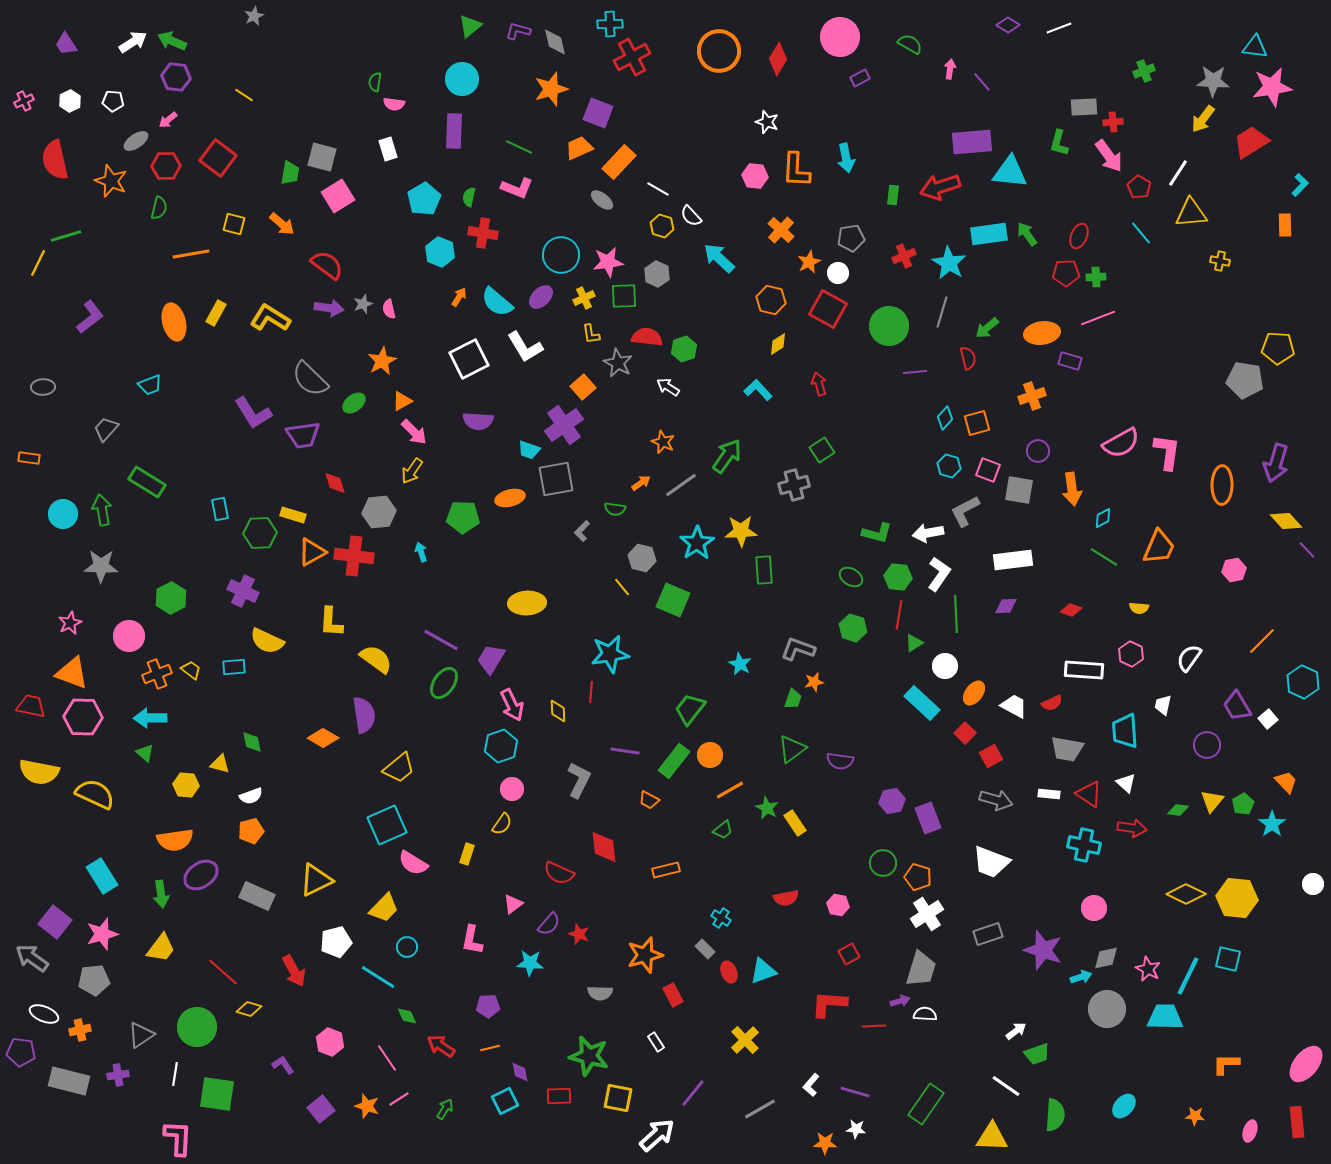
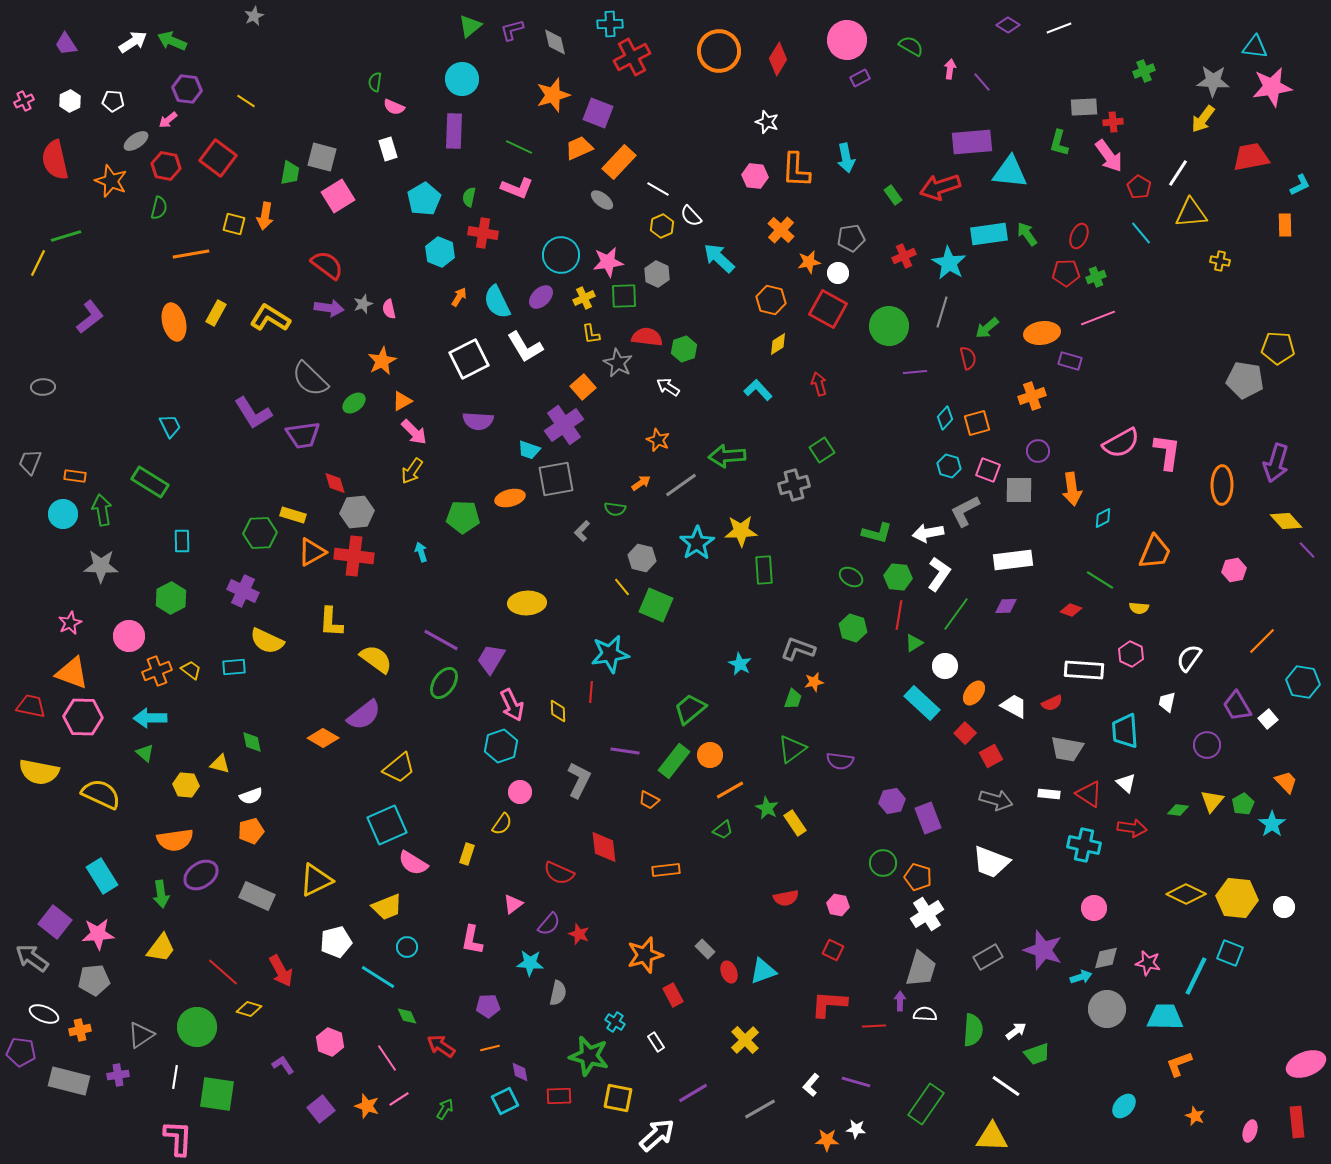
purple L-shape at (518, 31): moved 6 px left, 1 px up; rotated 30 degrees counterclockwise
pink circle at (840, 37): moved 7 px right, 3 px down
green semicircle at (910, 44): moved 1 px right, 2 px down
purple hexagon at (176, 77): moved 11 px right, 12 px down
orange star at (551, 89): moved 2 px right, 6 px down
yellow line at (244, 95): moved 2 px right, 6 px down
pink semicircle at (394, 104): moved 3 px down; rotated 15 degrees clockwise
red trapezoid at (1251, 142): moved 15 px down; rotated 21 degrees clockwise
red hexagon at (166, 166): rotated 12 degrees clockwise
cyan L-shape at (1300, 185): rotated 20 degrees clockwise
green rectangle at (893, 195): rotated 42 degrees counterclockwise
orange arrow at (282, 224): moved 17 px left, 8 px up; rotated 60 degrees clockwise
yellow hexagon at (662, 226): rotated 20 degrees clockwise
orange star at (809, 262): rotated 15 degrees clockwise
green cross at (1096, 277): rotated 18 degrees counterclockwise
cyan semicircle at (497, 302): rotated 24 degrees clockwise
cyan trapezoid at (150, 385): moved 20 px right, 41 px down; rotated 95 degrees counterclockwise
gray trapezoid at (106, 429): moved 76 px left, 33 px down; rotated 20 degrees counterclockwise
orange star at (663, 442): moved 5 px left, 2 px up
green arrow at (727, 456): rotated 129 degrees counterclockwise
orange rectangle at (29, 458): moved 46 px right, 18 px down
green rectangle at (147, 482): moved 3 px right
gray square at (1019, 490): rotated 8 degrees counterclockwise
cyan rectangle at (220, 509): moved 38 px left, 32 px down; rotated 10 degrees clockwise
gray hexagon at (379, 512): moved 22 px left
orange trapezoid at (1159, 547): moved 4 px left, 5 px down
green line at (1104, 557): moved 4 px left, 23 px down
green square at (673, 600): moved 17 px left, 5 px down
green line at (956, 614): rotated 39 degrees clockwise
orange cross at (157, 674): moved 3 px up
cyan hexagon at (1303, 682): rotated 16 degrees counterclockwise
white trapezoid at (1163, 705): moved 4 px right, 3 px up
green trapezoid at (690, 709): rotated 12 degrees clockwise
purple semicircle at (364, 715): rotated 60 degrees clockwise
pink circle at (512, 789): moved 8 px right, 3 px down
yellow semicircle at (95, 794): moved 6 px right
orange rectangle at (666, 870): rotated 8 degrees clockwise
white circle at (1313, 884): moved 29 px left, 23 px down
yellow trapezoid at (384, 908): moved 3 px right, 1 px up; rotated 24 degrees clockwise
cyan cross at (721, 918): moved 106 px left, 104 px down
pink star at (102, 934): moved 4 px left; rotated 12 degrees clockwise
gray rectangle at (988, 934): moved 23 px down; rotated 12 degrees counterclockwise
red square at (849, 954): moved 16 px left, 4 px up; rotated 35 degrees counterclockwise
cyan square at (1228, 959): moved 2 px right, 6 px up; rotated 8 degrees clockwise
pink star at (1148, 969): moved 6 px up; rotated 15 degrees counterclockwise
red arrow at (294, 971): moved 13 px left
cyan line at (1188, 976): moved 8 px right
gray semicircle at (600, 993): moved 42 px left; rotated 80 degrees counterclockwise
purple arrow at (900, 1001): rotated 72 degrees counterclockwise
orange L-shape at (1226, 1064): moved 47 px left; rotated 20 degrees counterclockwise
pink ellipse at (1306, 1064): rotated 30 degrees clockwise
white line at (175, 1074): moved 3 px down
purple line at (855, 1092): moved 1 px right, 10 px up
purple line at (693, 1093): rotated 20 degrees clockwise
green semicircle at (1055, 1115): moved 82 px left, 85 px up
orange star at (1195, 1116): rotated 18 degrees clockwise
orange star at (825, 1143): moved 2 px right, 3 px up
